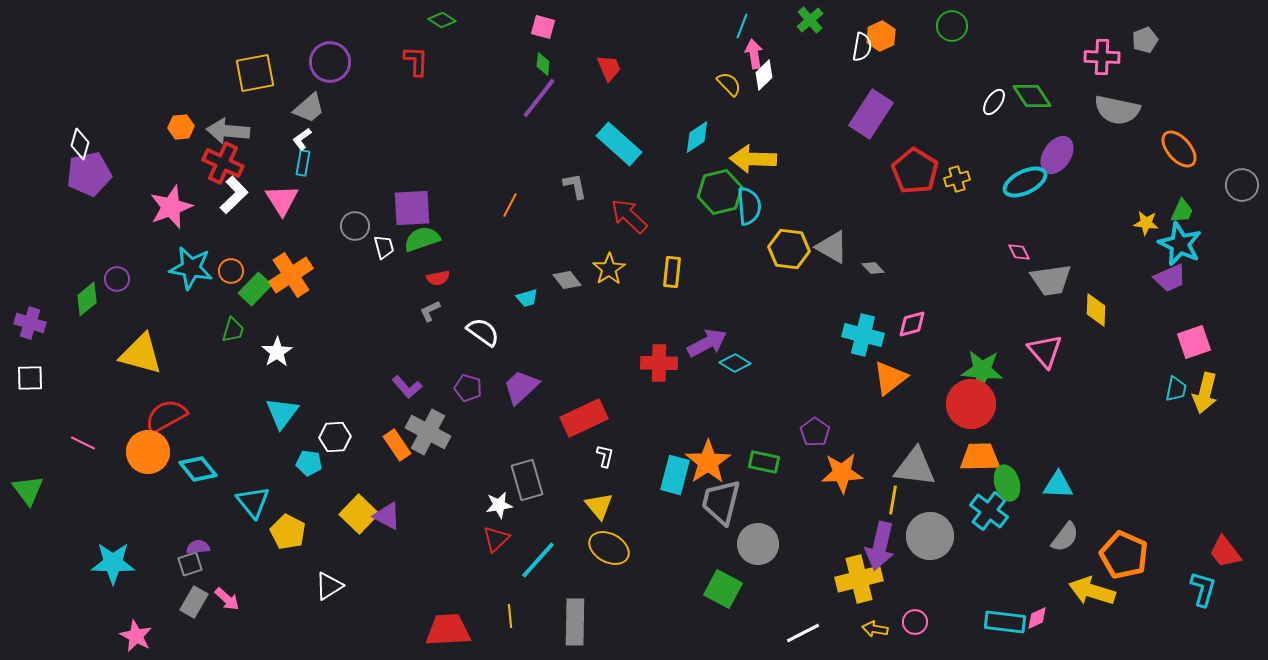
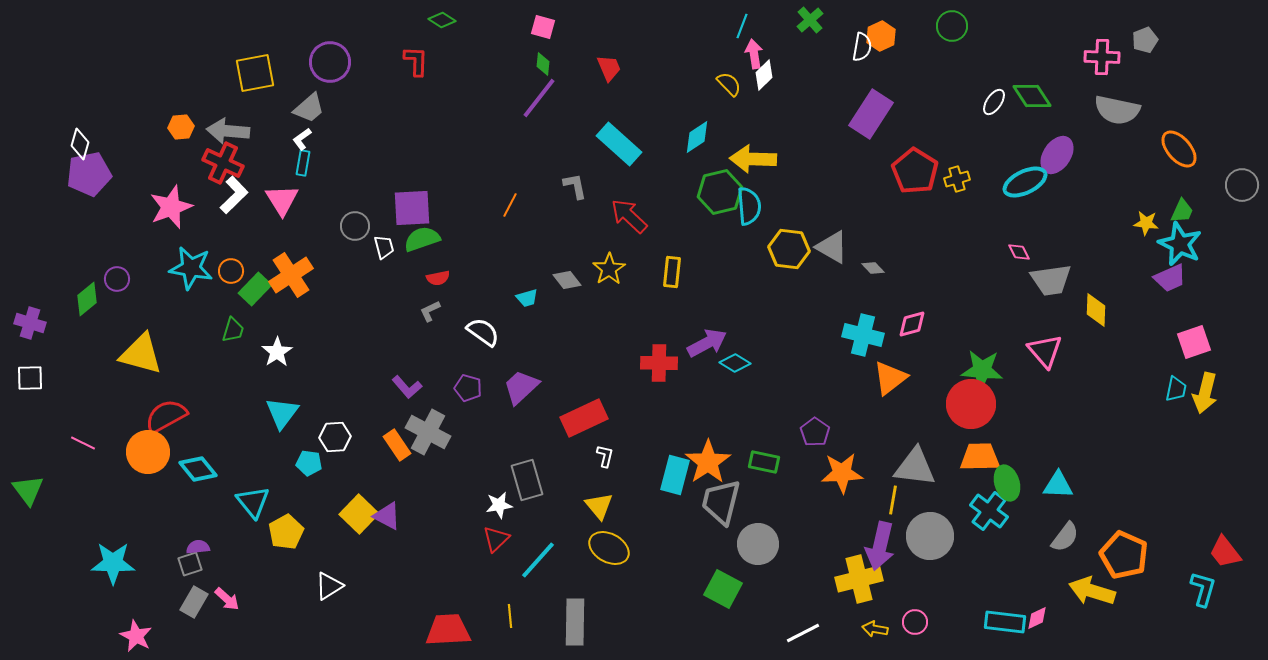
yellow pentagon at (288, 532): moved 2 px left; rotated 16 degrees clockwise
